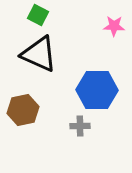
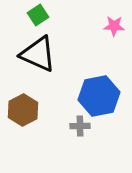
green square: rotated 30 degrees clockwise
black triangle: moved 1 px left
blue hexagon: moved 2 px right, 6 px down; rotated 12 degrees counterclockwise
brown hexagon: rotated 16 degrees counterclockwise
